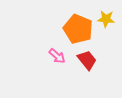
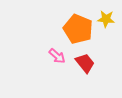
red trapezoid: moved 2 px left, 3 px down
